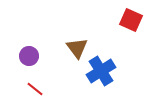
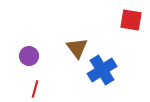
red square: rotated 15 degrees counterclockwise
blue cross: moved 1 px right, 1 px up
red line: rotated 66 degrees clockwise
